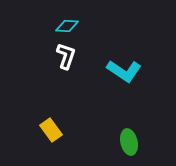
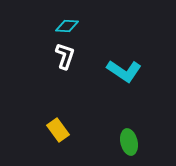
white L-shape: moved 1 px left
yellow rectangle: moved 7 px right
